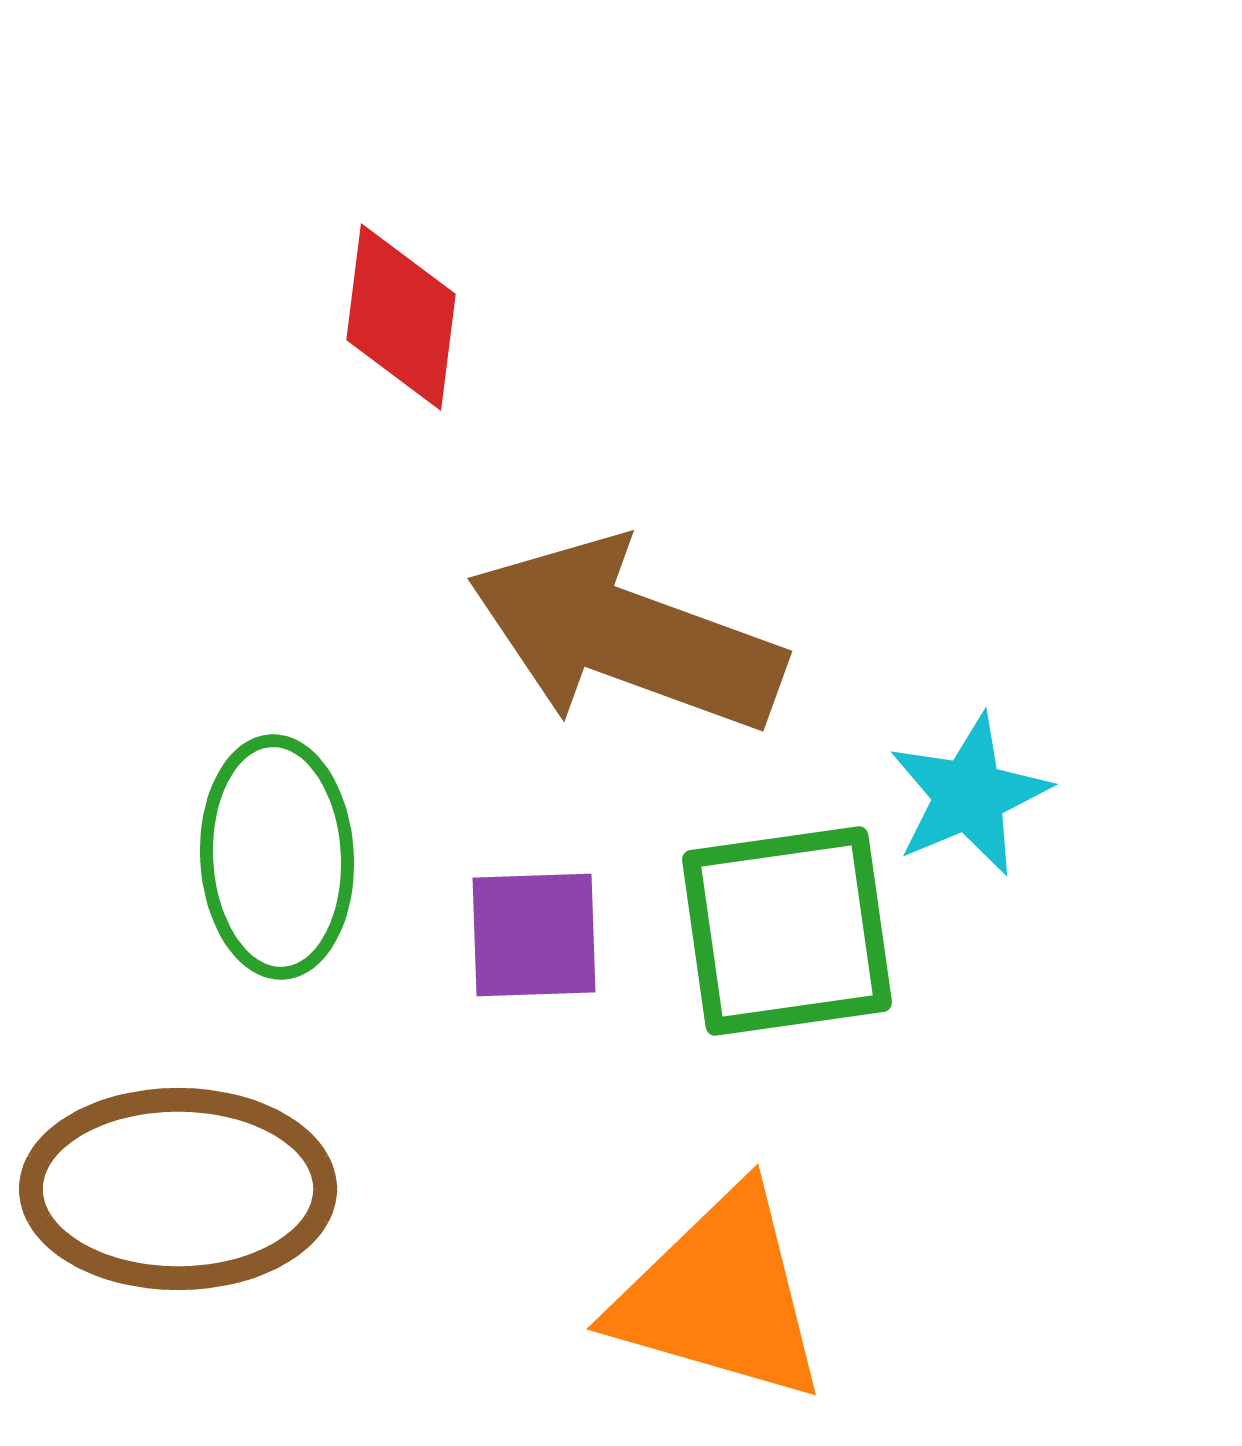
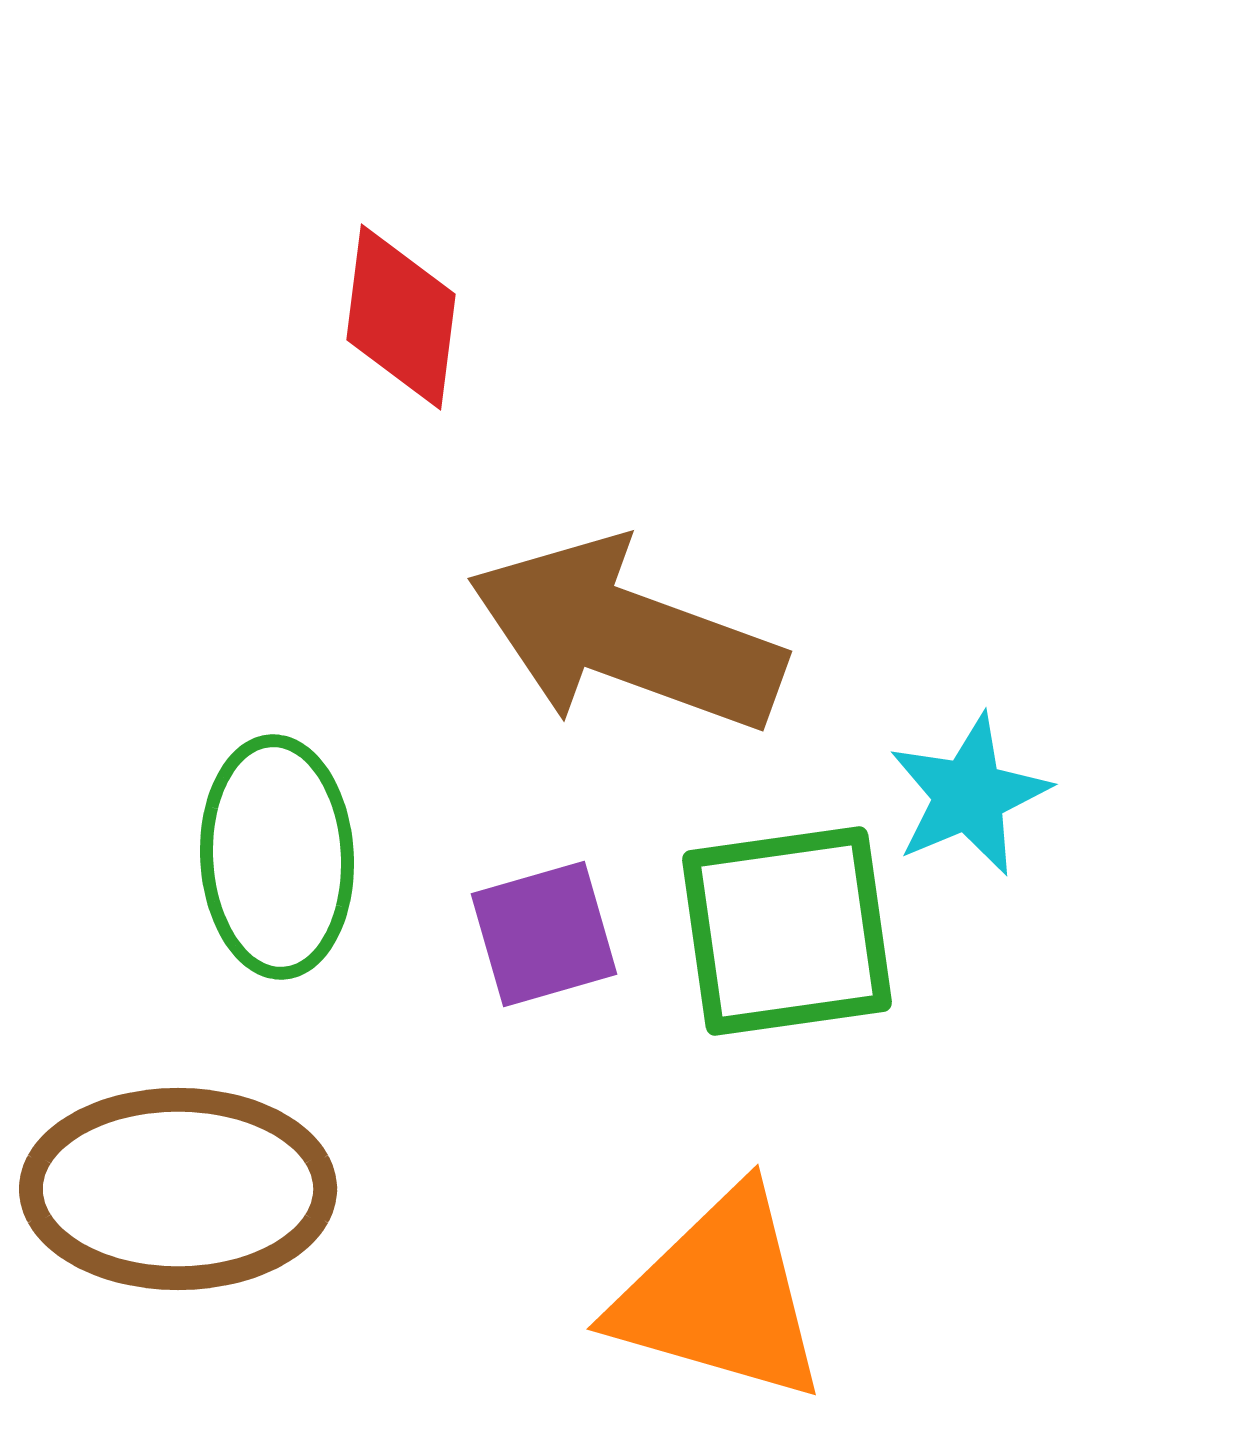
purple square: moved 10 px right, 1 px up; rotated 14 degrees counterclockwise
